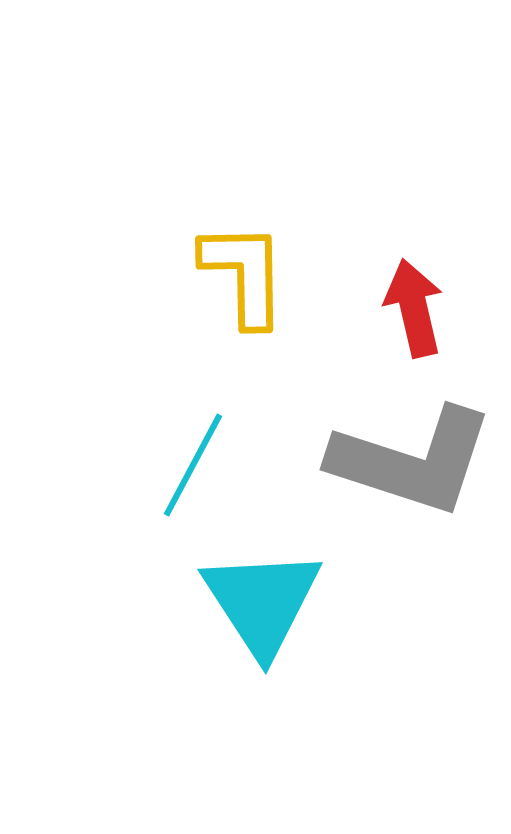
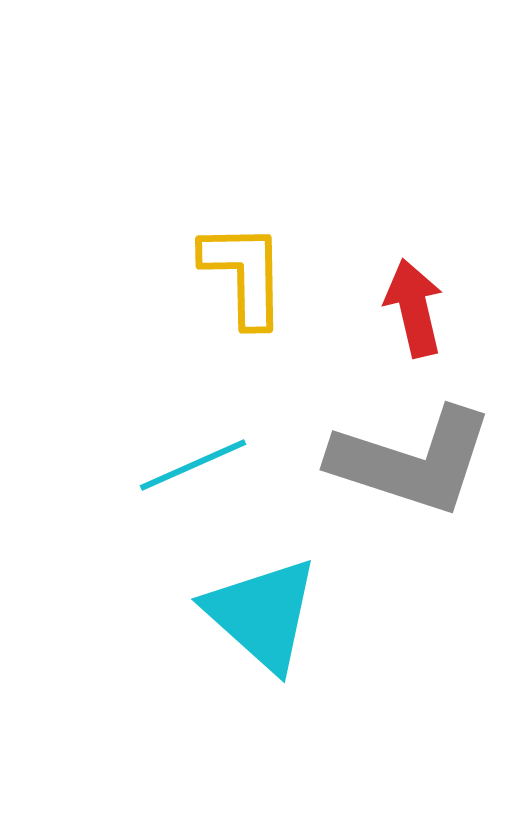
cyan line: rotated 38 degrees clockwise
cyan triangle: moved 12 px down; rotated 15 degrees counterclockwise
